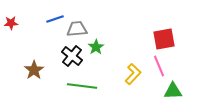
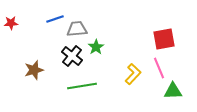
pink line: moved 2 px down
brown star: rotated 18 degrees clockwise
green line: rotated 16 degrees counterclockwise
